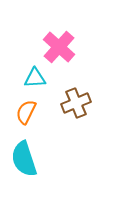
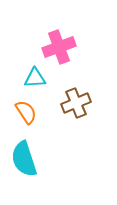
pink cross: rotated 28 degrees clockwise
orange semicircle: rotated 120 degrees clockwise
